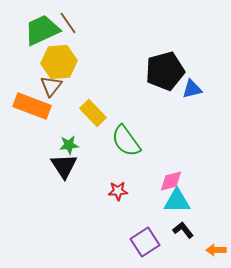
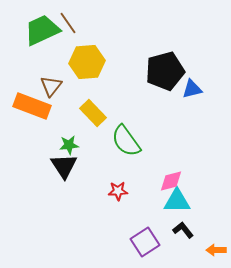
yellow hexagon: moved 28 px right
